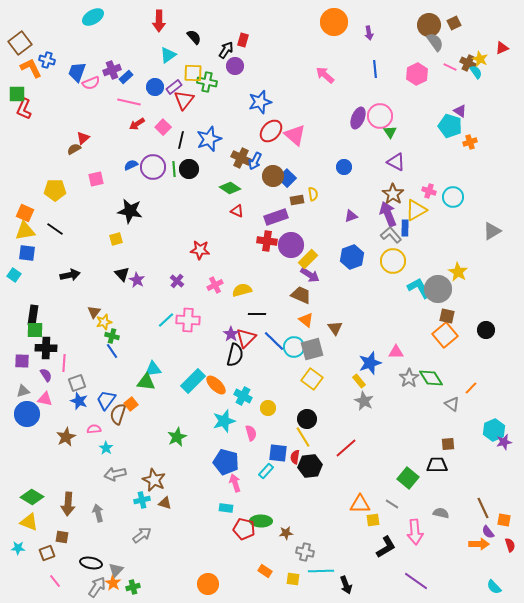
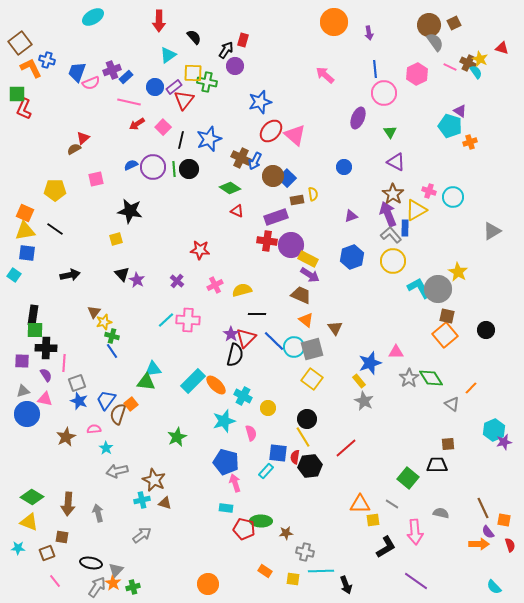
red triangle at (502, 48): rotated 40 degrees clockwise
pink circle at (380, 116): moved 4 px right, 23 px up
yellow rectangle at (308, 259): rotated 72 degrees clockwise
gray arrow at (115, 474): moved 2 px right, 3 px up
